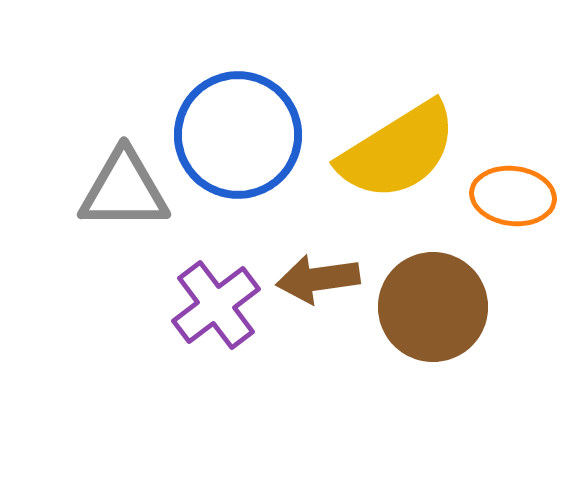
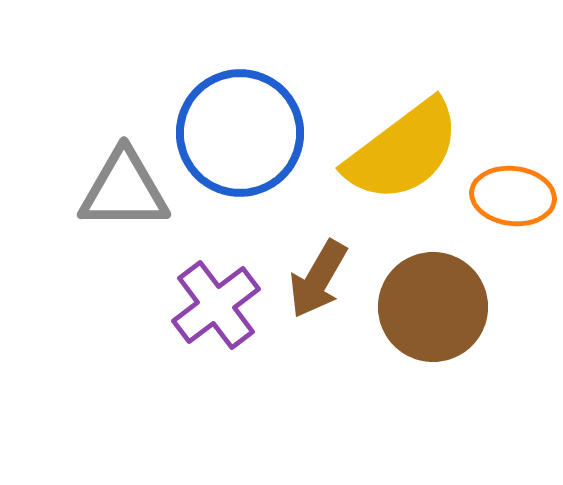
blue circle: moved 2 px right, 2 px up
yellow semicircle: moved 5 px right; rotated 5 degrees counterclockwise
brown arrow: rotated 52 degrees counterclockwise
